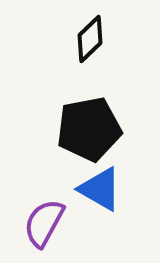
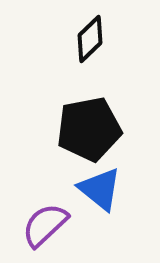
blue triangle: rotated 9 degrees clockwise
purple semicircle: moved 1 px right, 2 px down; rotated 18 degrees clockwise
